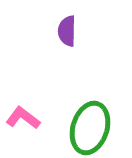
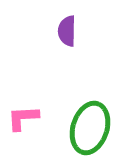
pink L-shape: rotated 40 degrees counterclockwise
